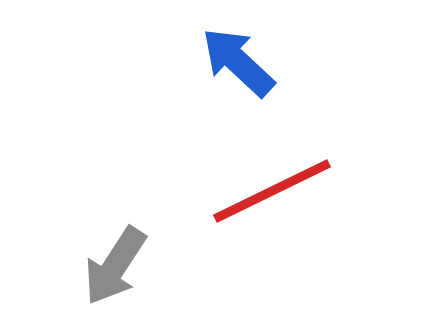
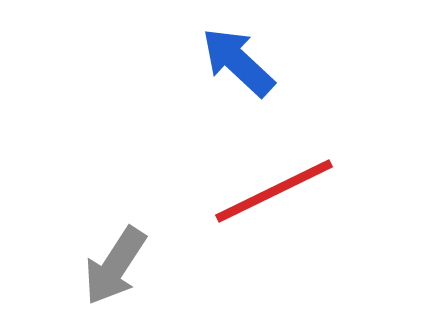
red line: moved 2 px right
